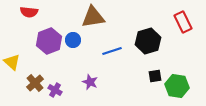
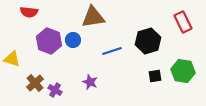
purple hexagon: rotated 20 degrees counterclockwise
yellow triangle: moved 3 px up; rotated 24 degrees counterclockwise
green hexagon: moved 6 px right, 15 px up
